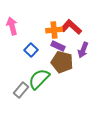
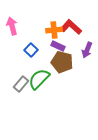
purple arrow: moved 4 px right
gray rectangle: moved 6 px up
